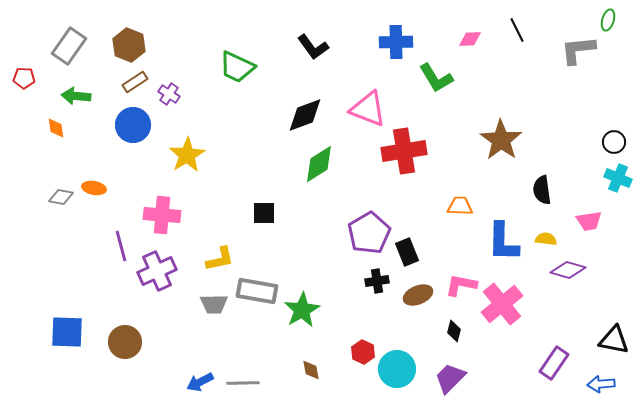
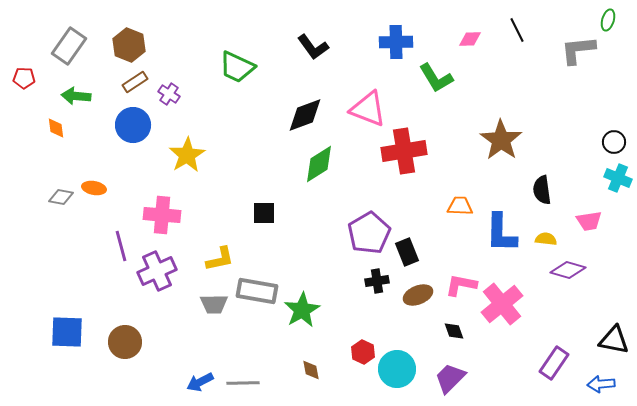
blue L-shape at (503, 242): moved 2 px left, 9 px up
black diamond at (454, 331): rotated 35 degrees counterclockwise
